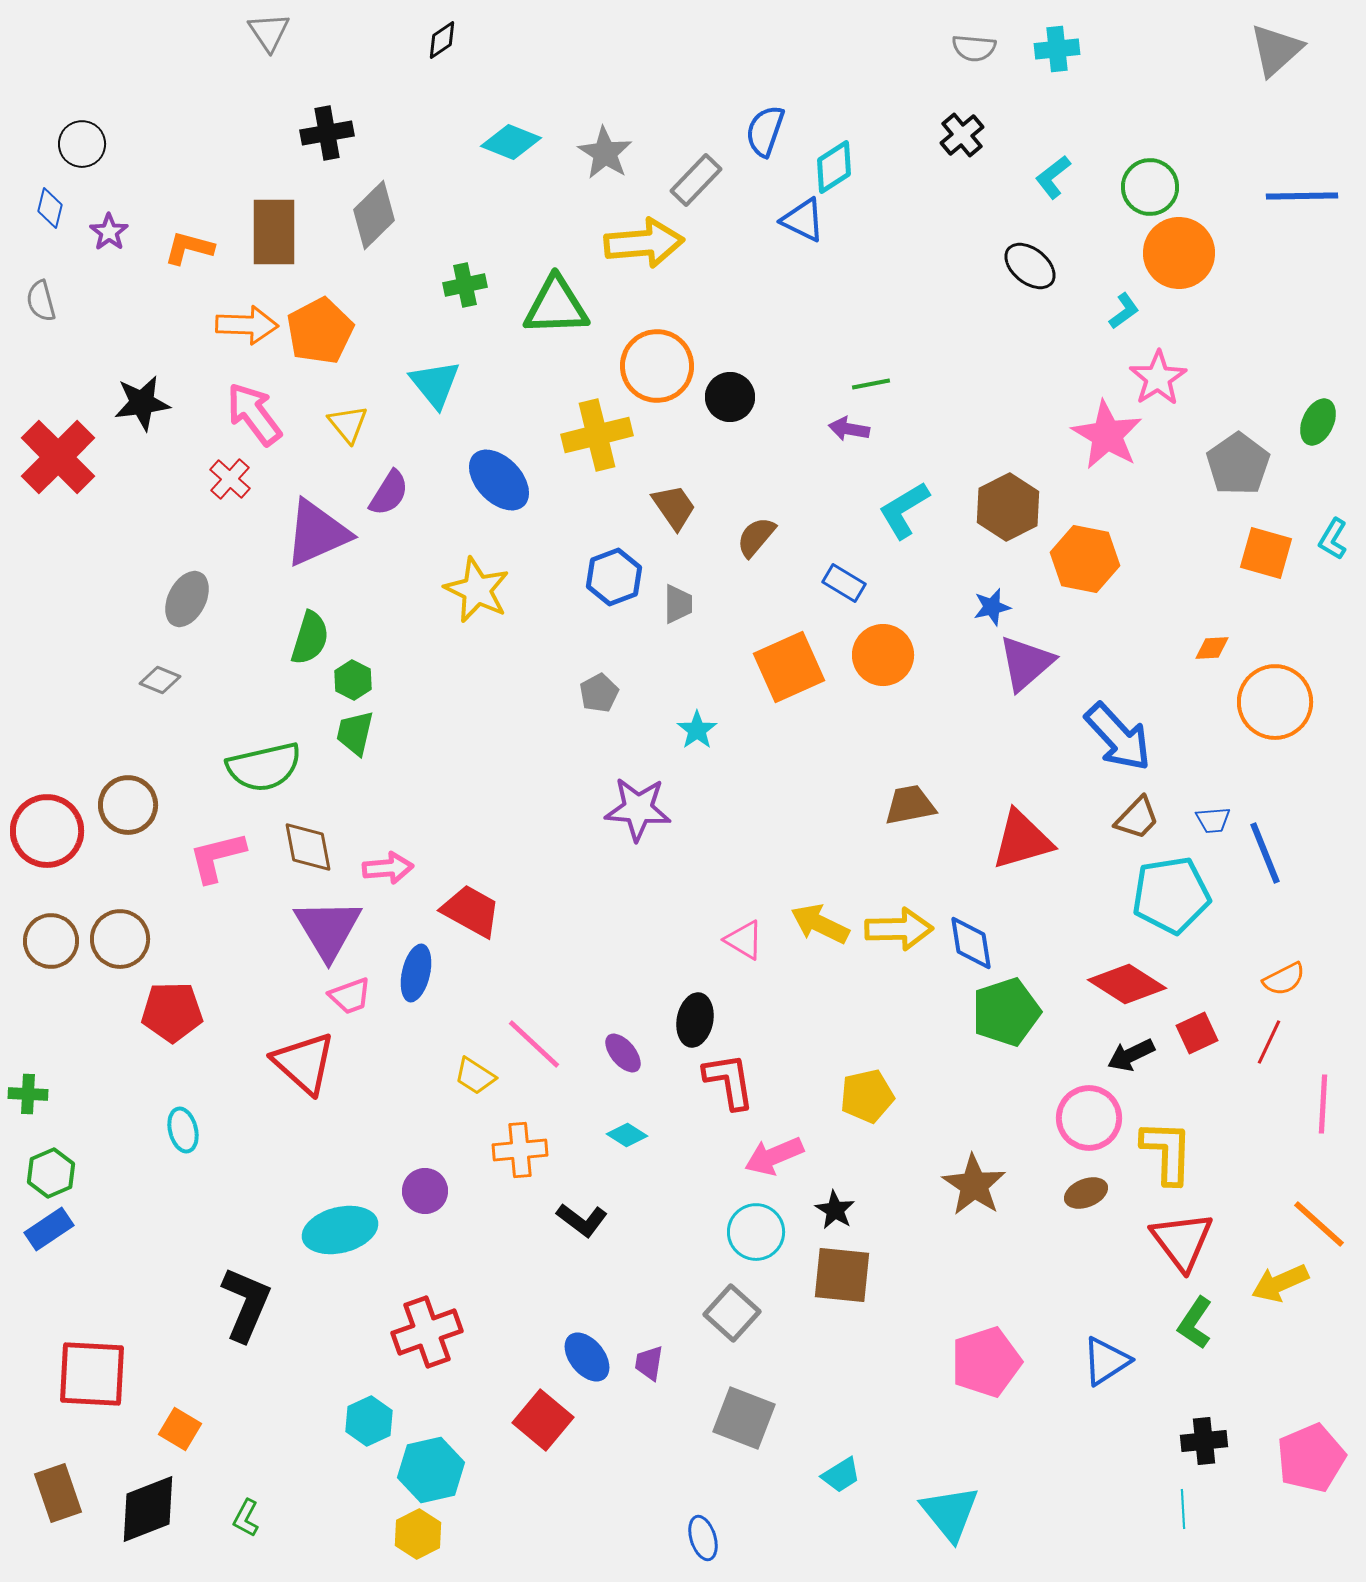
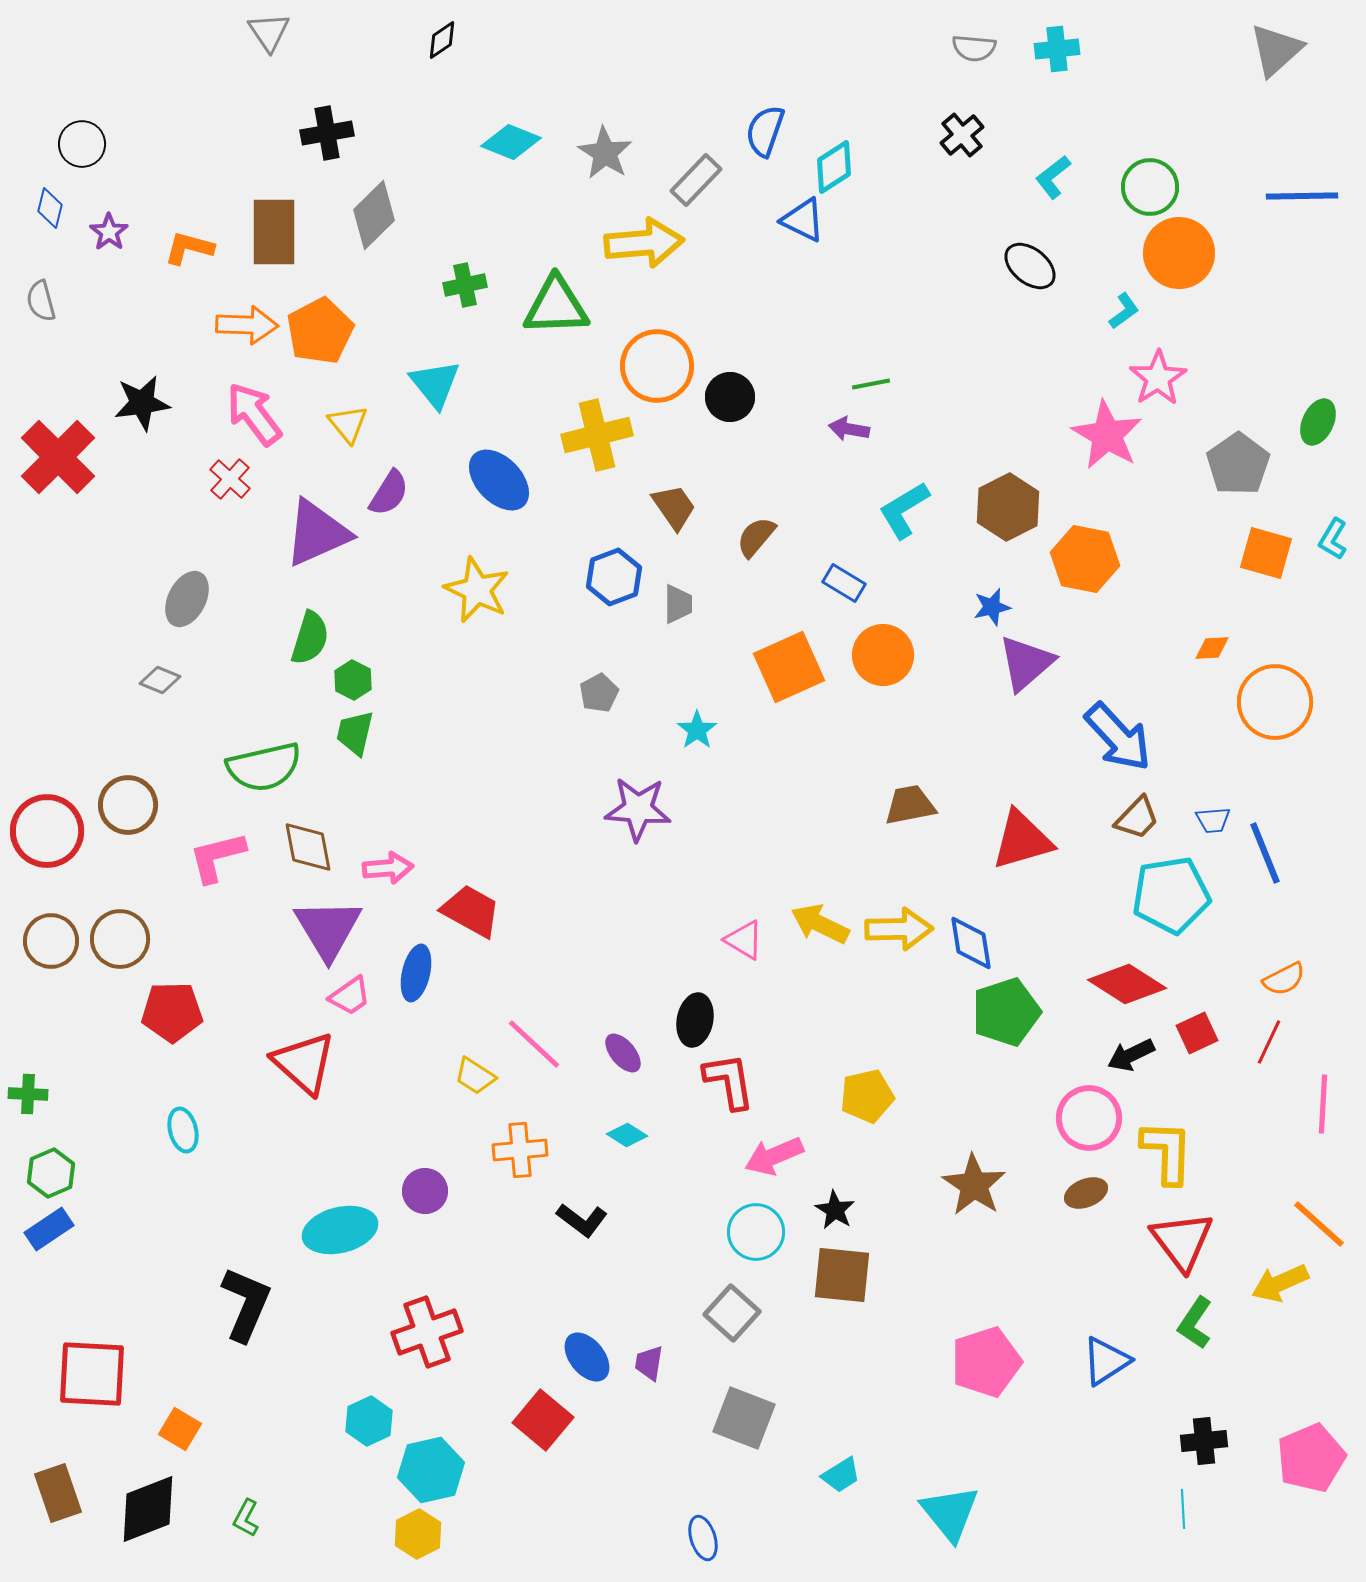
pink trapezoid at (350, 996): rotated 15 degrees counterclockwise
